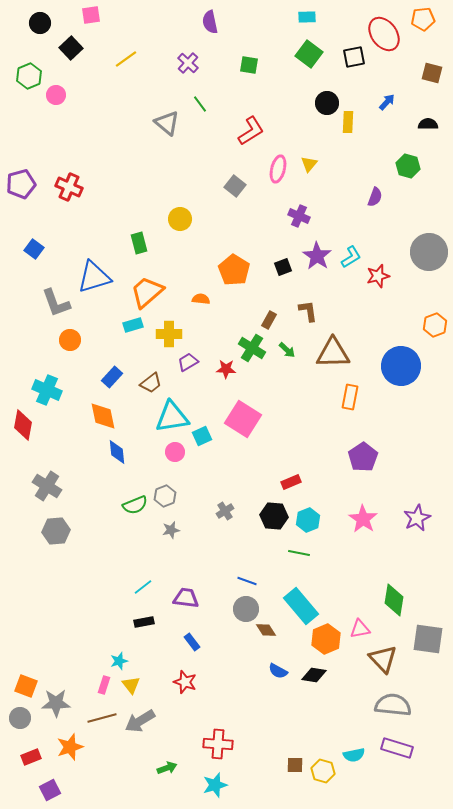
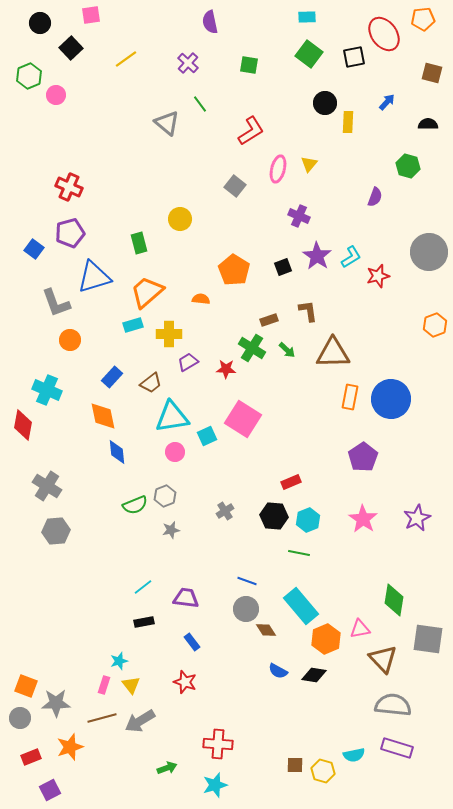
black circle at (327, 103): moved 2 px left
purple pentagon at (21, 184): moved 49 px right, 49 px down
brown rectangle at (269, 320): rotated 42 degrees clockwise
blue circle at (401, 366): moved 10 px left, 33 px down
cyan square at (202, 436): moved 5 px right
